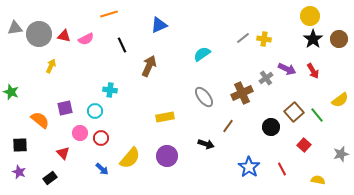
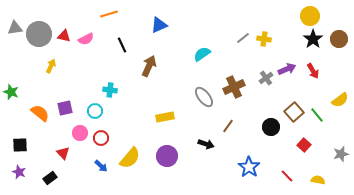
purple arrow at (287, 69): rotated 48 degrees counterclockwise
brown cross at (242, 93): moved 8 px left, 6 px up
orange semicircle at (40, 120): moved 7 px up
blue arrow at (102, 169): moved 1 px left, 3 px up
red line at (282, 169): moved 5 px right, 7 px down; rotated 16 degrees counterclockwise
